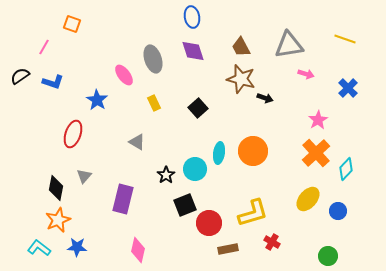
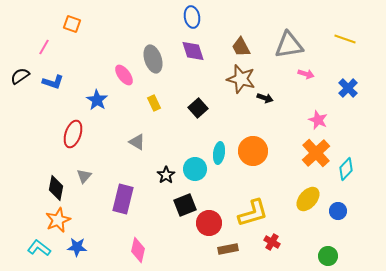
pink star at (318, 120): rotated 18 degrees counterclockwise
